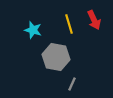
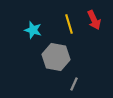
gray line: moved 2 px right
